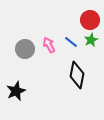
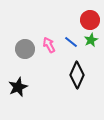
black diamond: rotated 12 degrees clockwise
black star: moved 2 px right, 4 px up
